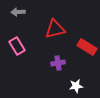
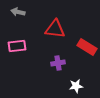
gray arrow: rotated 16 degrees clockwise
red triangle: rotated 20 degrees clockwise
pink rectangle: rotated 66 degrees counterclockwise
